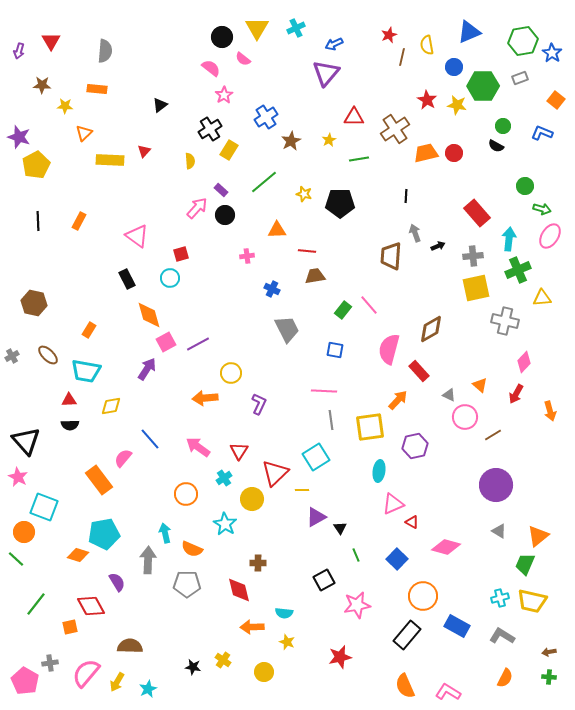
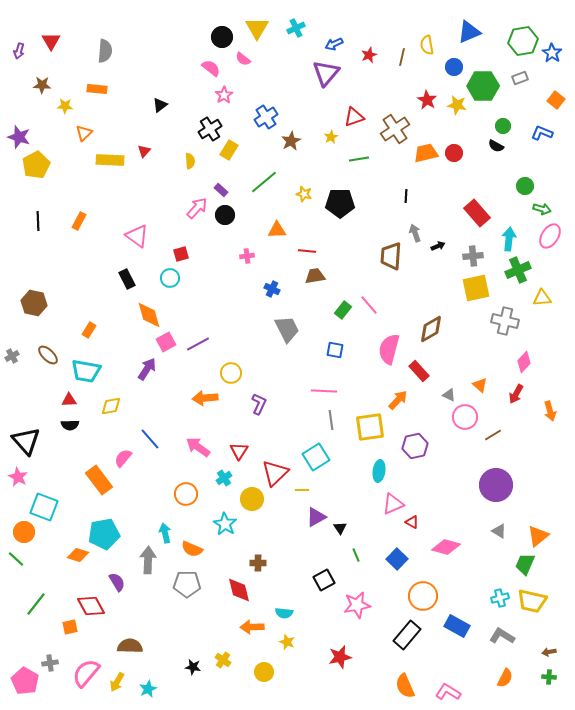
red star at (389, 35): moved 20 px left, 20 px down
red triangle at (354, 117): rotated 20 degrees counterclockwise
yellow star at (329, 140): moved 2 px right, 3 px up
